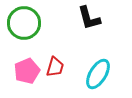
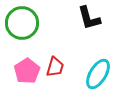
green circle: moved 2 px left
pink pentagon: rotated 10 degrees counterclockwise
